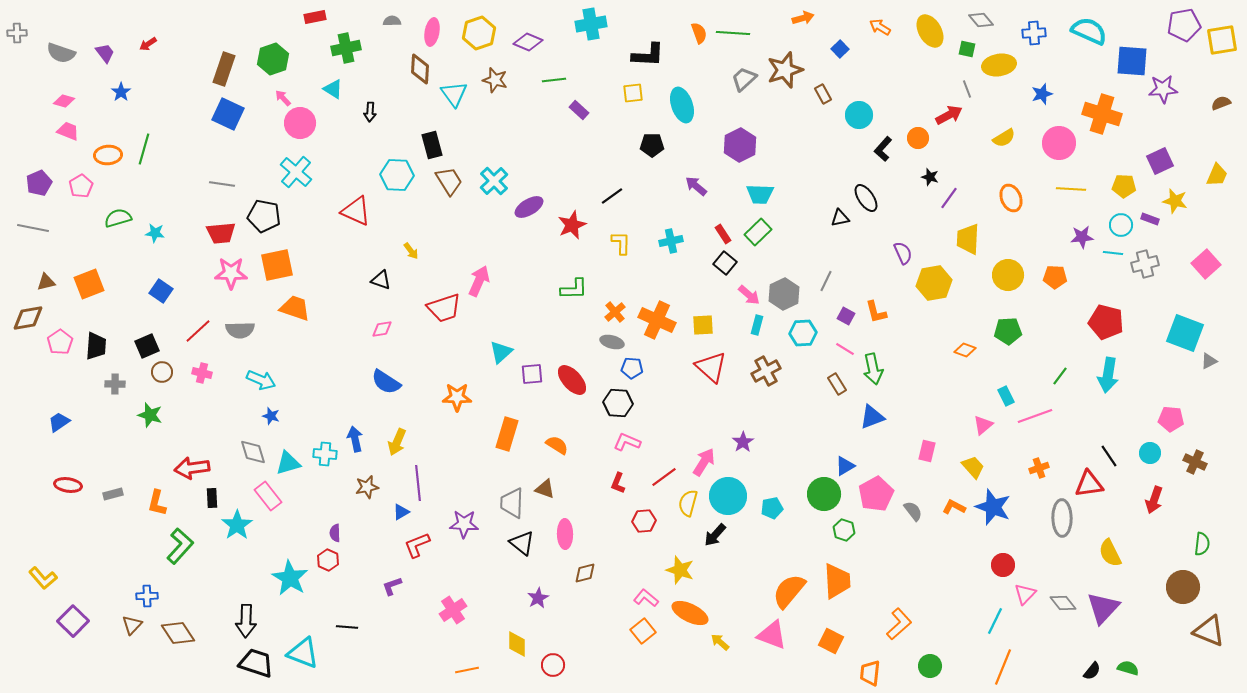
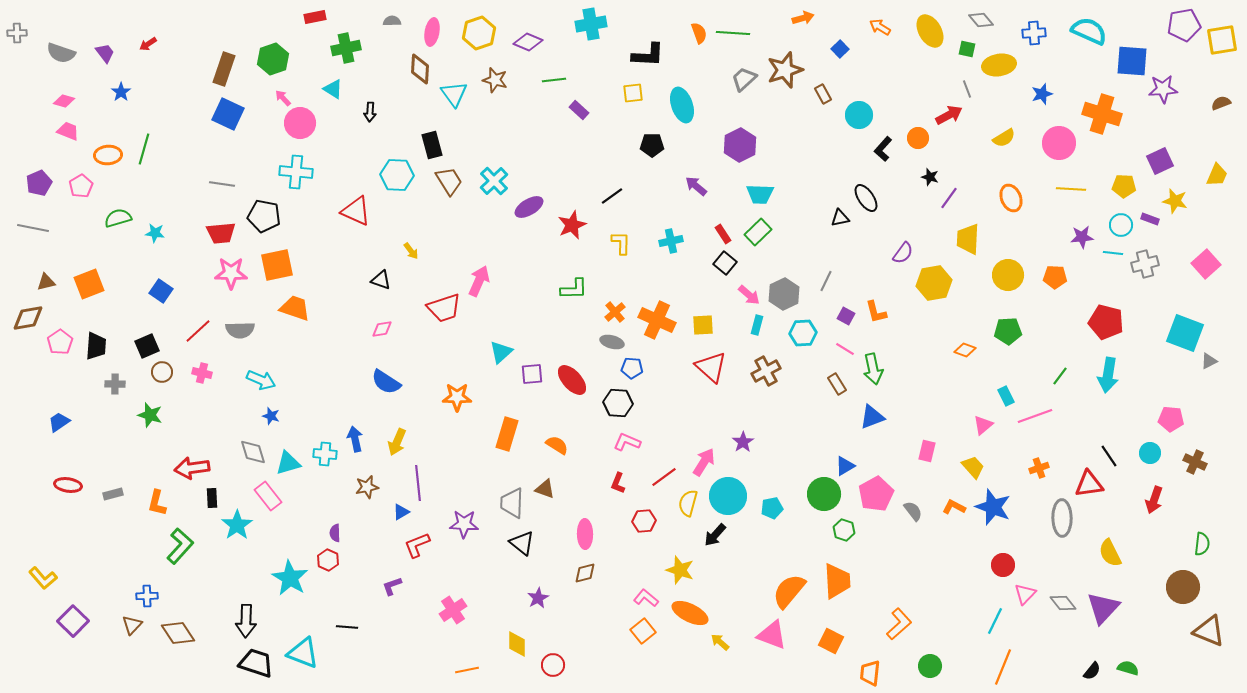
cyan cross at (296, 172): rotated 36 degrees counterclockwise
purple semicircle at (903, 253): rotated 60 degrees clockwise
pink ellipse at (565, 534): moved 20 px right
